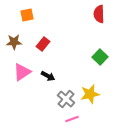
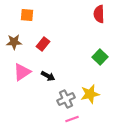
orange square: rotated 16 degrees clockwise
gray cross: rotated 24 degrees clockwise
